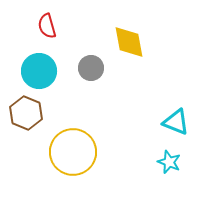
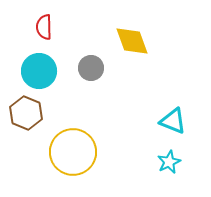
red semicircle: moved 3 px left, 1 px down; rotated 15 degrees clockwise
yellow diamond: moved 3 px right, 1 px up; rotated 9 degrees counterclockwise
cyan triangle: moved 3 px left, 1 px up
cyan star: rotated 25 degrees clockwise
